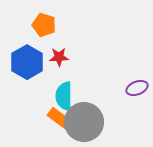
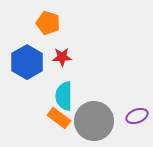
orange pentagon: moved 4 px right, 2 px up
red star: moved 3 px right
purple ellipse: moved 28 px down
gray circle: moved 10 px right, 1 px up
